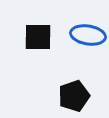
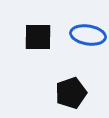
black pentagon: moved 3 px left, 3 px up
